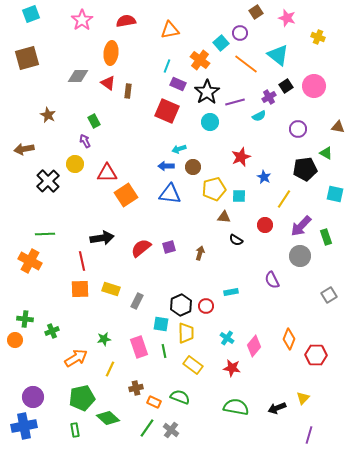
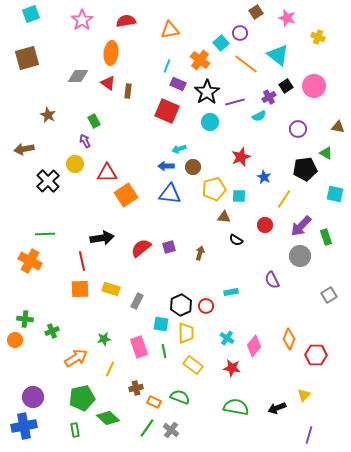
yellow triangle at (303, 398): moved 1 px right, 3 px up
